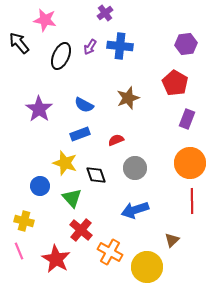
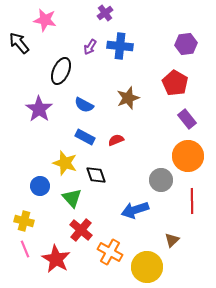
black ellipse: moved 15 px down
purple rectangle: rotated 60 degrees counterclockwise
blue rectangle: moved 5 px right, 3 px down; rotated 48 degrees clockwise
orange circle: moved 2 px left, 7 px up
gray circle: moved 26 px right, 12 px down
pink line: moved 6 px right, 2 px up
